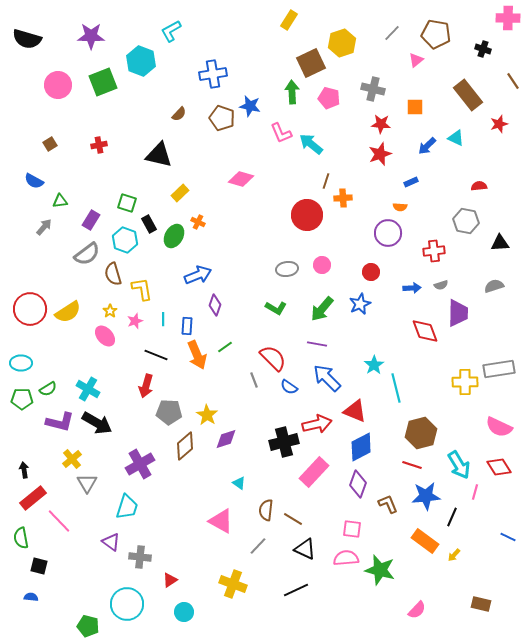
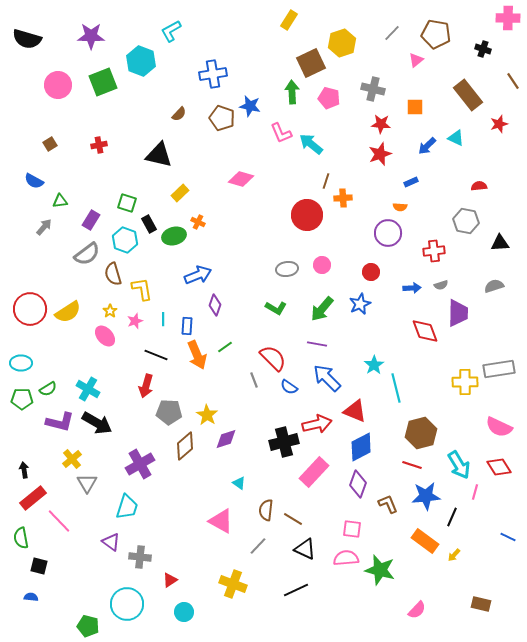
green ellipse at (174, 236): rotated 45 degrees clockwise
